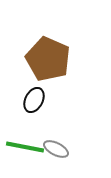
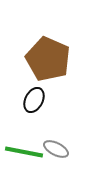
green line: moved 1 px left, 5 px down
